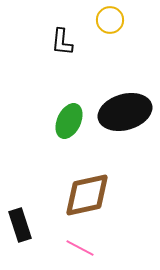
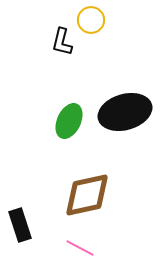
yellow circle: moved 19 px left
black L-shape: rotated 8 degrees clockwise
